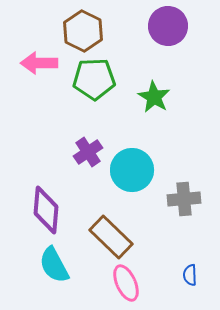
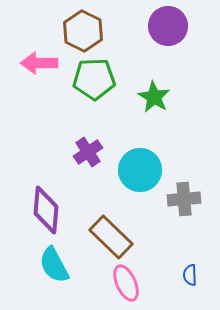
cyan circle: moved 8 px right
